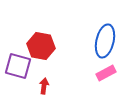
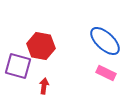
blue ellipse: rotated 60 degrees counterclockwise
pink rectangle: rotated 54 degrees clockwise
